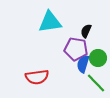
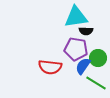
cyan triangle: moved 26 px right, 5 px up
black semicircle: rotated 112 degrees counterclockwise
blue semicircle: moved 2 px down; rotated 18 degrees clockwise
red semicircle: moved 13 px right, 10 px up; rotated 15 degrees clockwise
green line: rotated 15 degrees counterclockwise
